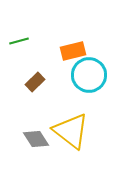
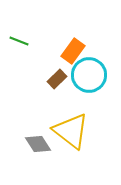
green line: rotated 36 degrees clockwise
orange rectangle: rotated 40 degrees counterclockwise
brown rectangle: moved 22 px right, 3 px up
gray diamond: moved 2 px right, 5 px down
